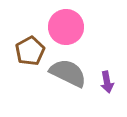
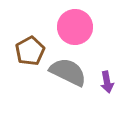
pink circle: moved 9 px right
gray semicircle: moved 1 px up
